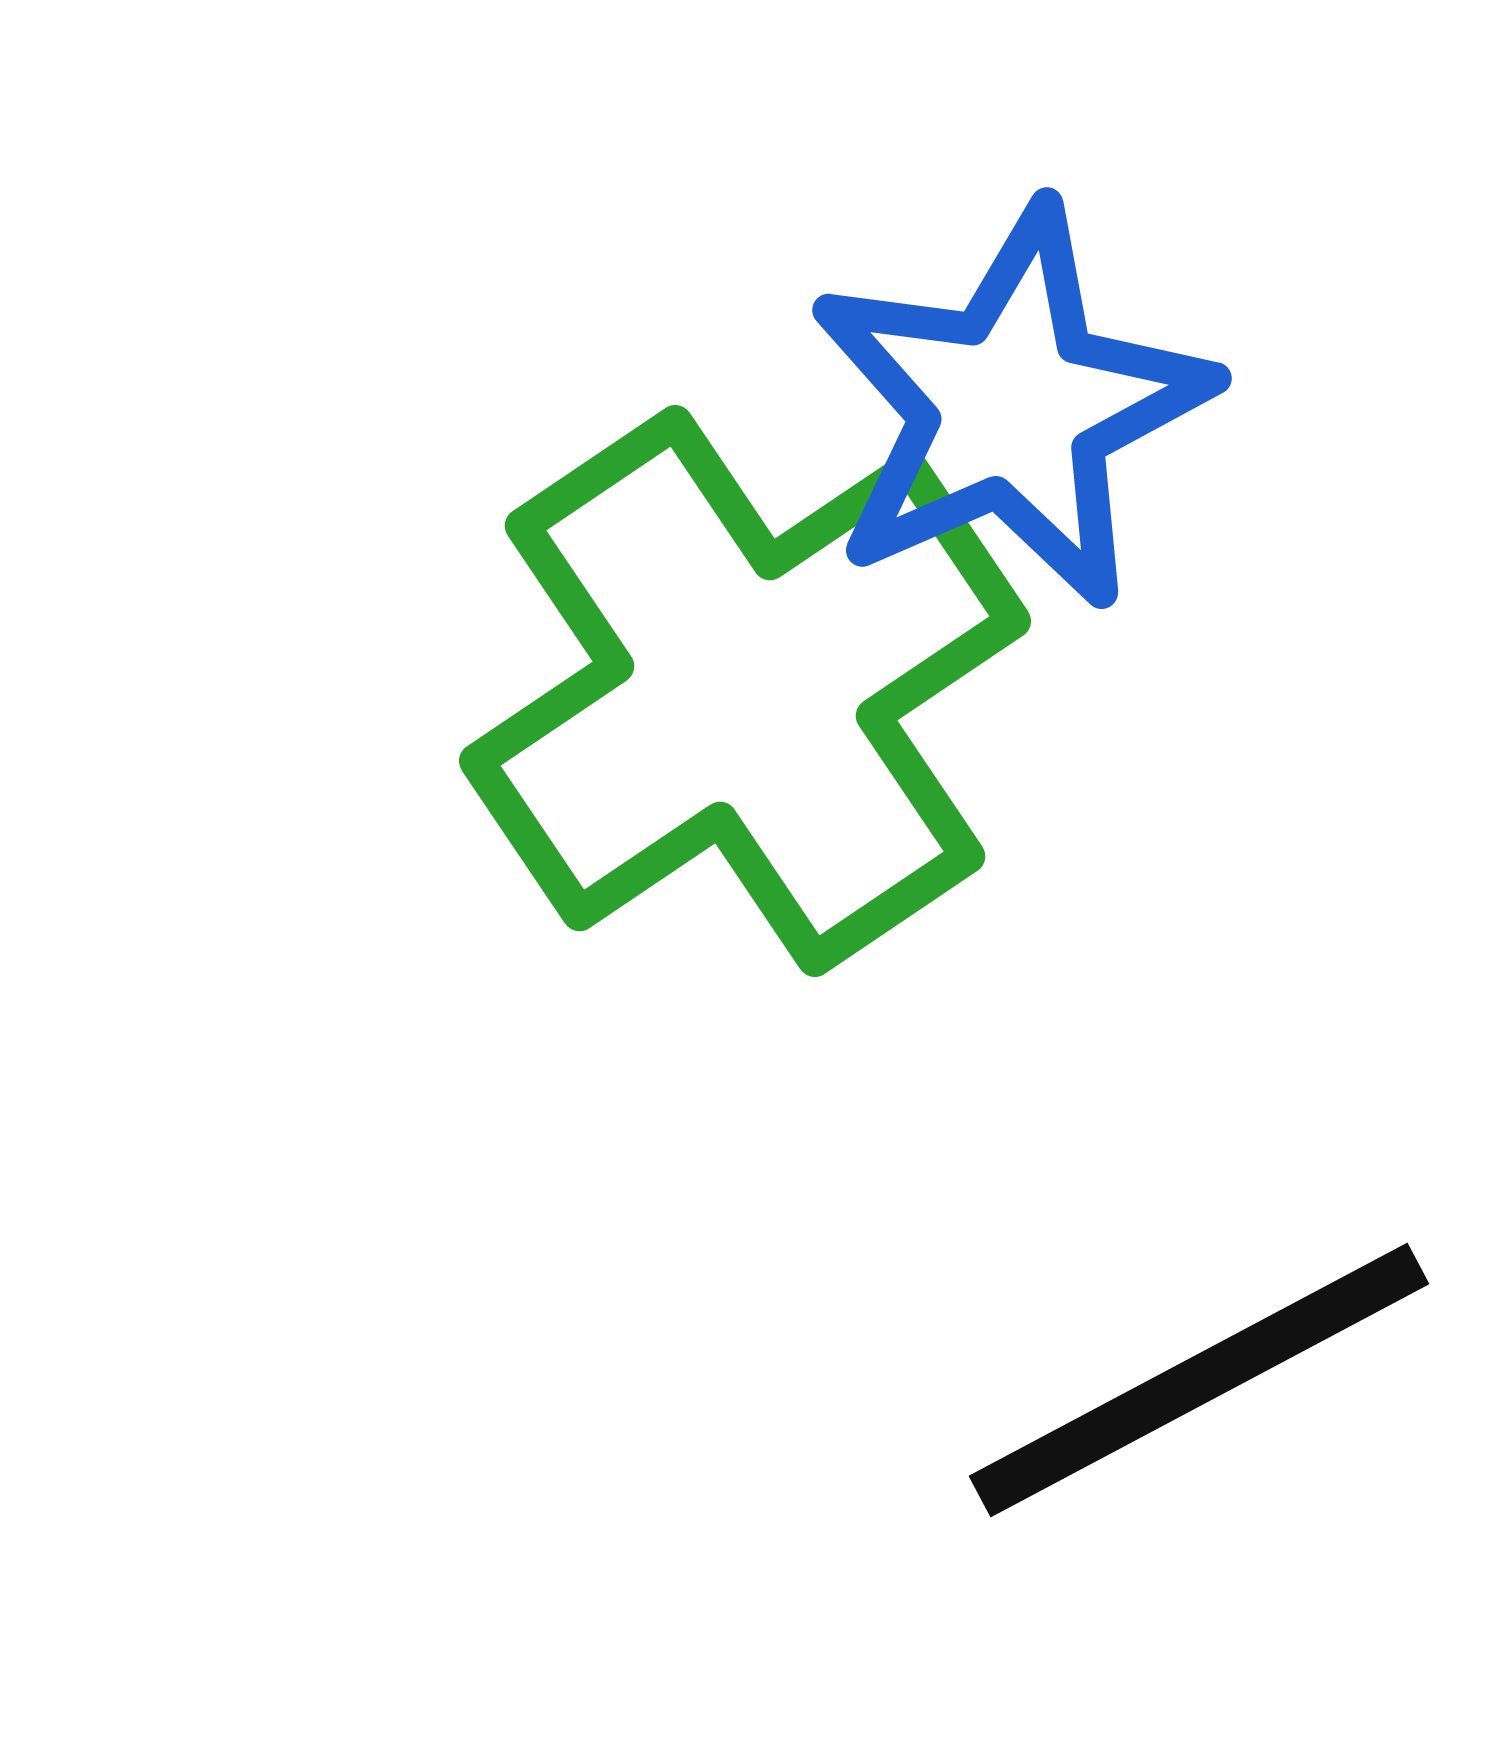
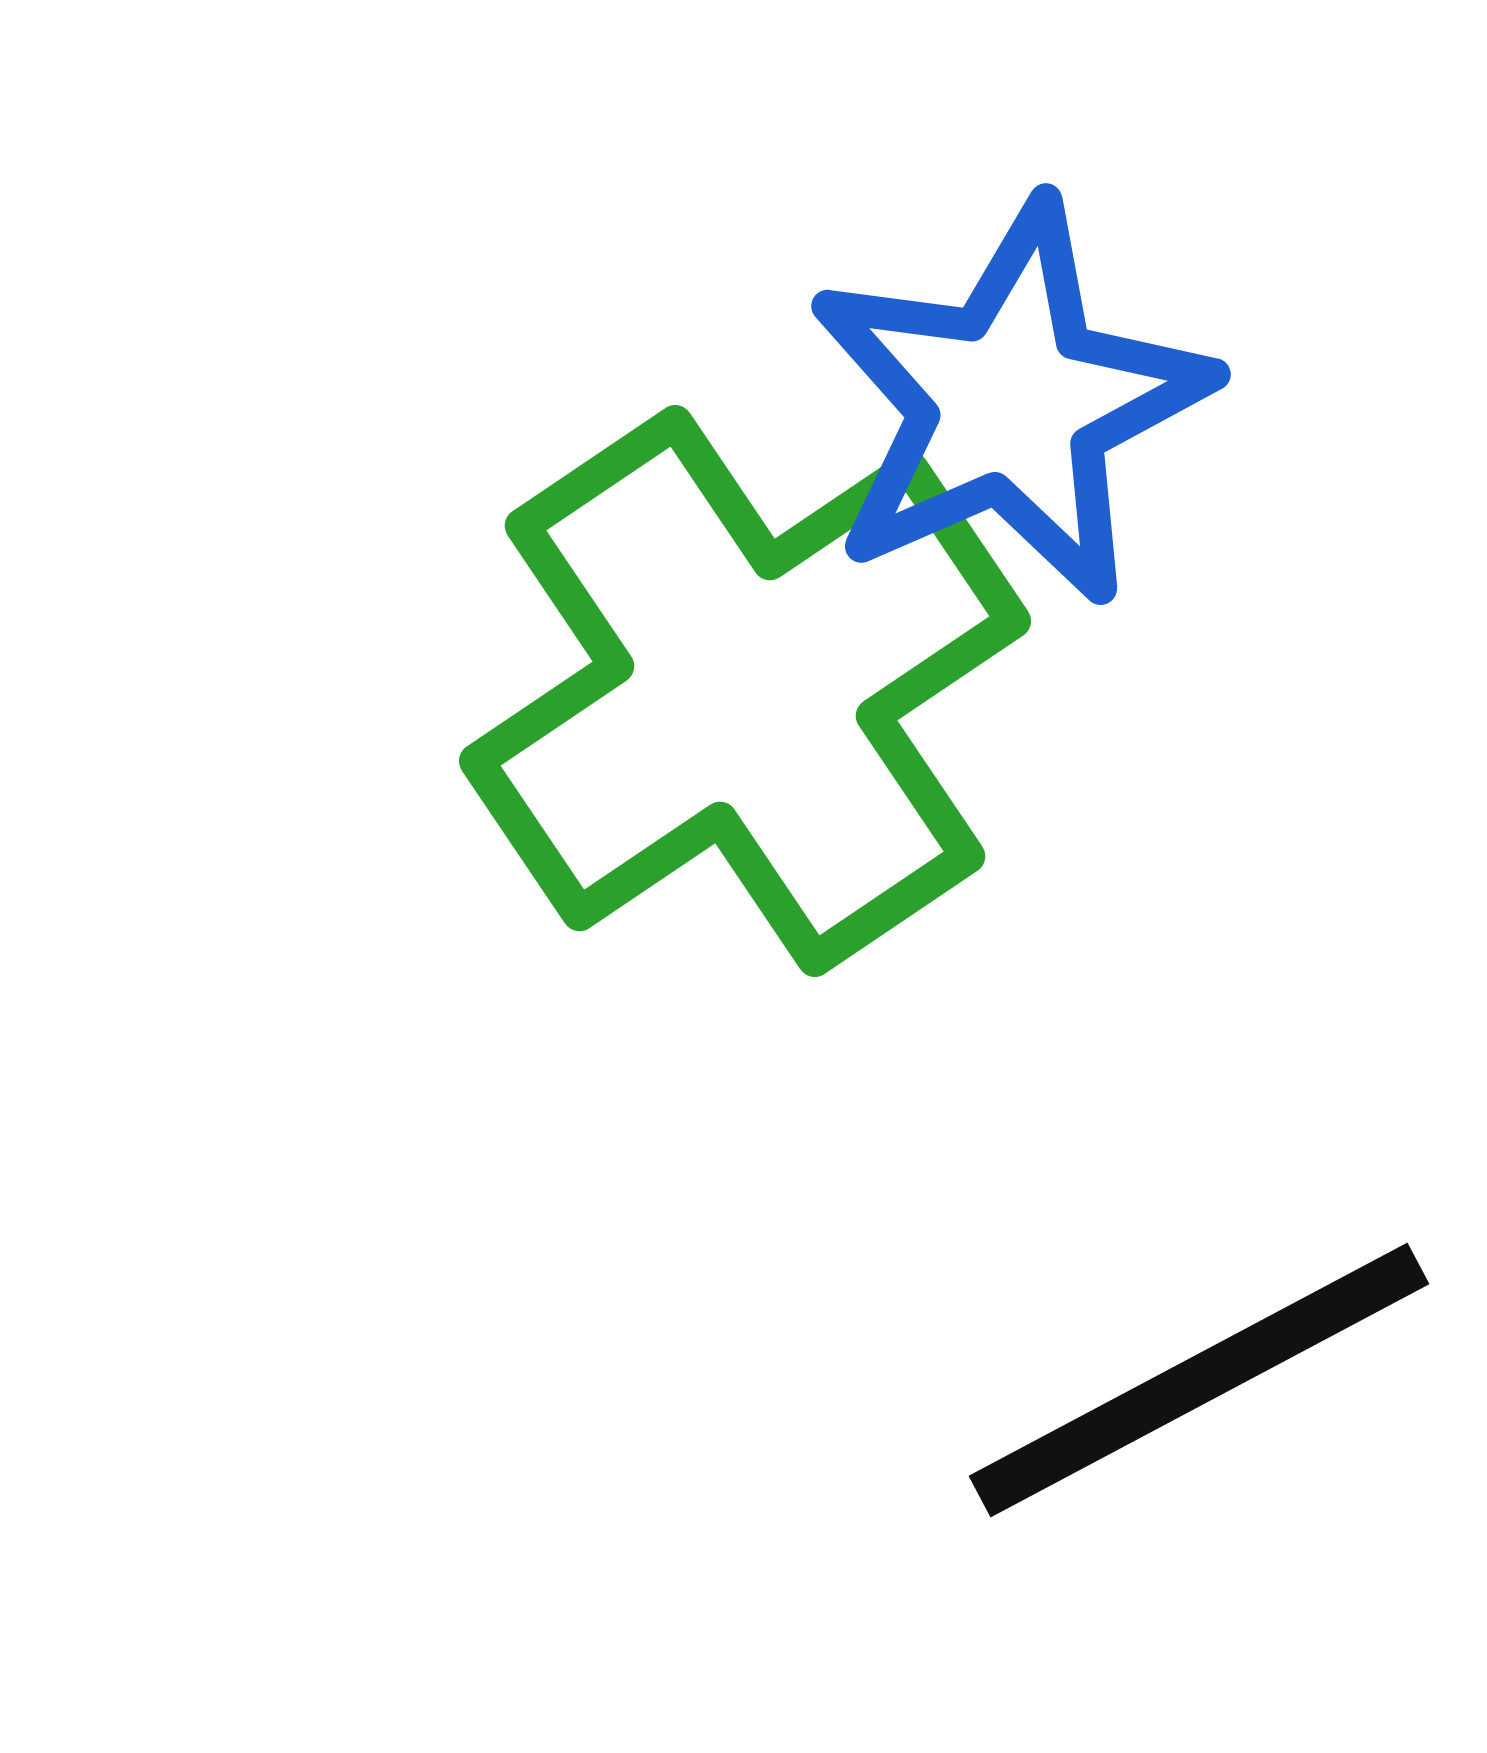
blue star: moved 1 px left, 4 px up
